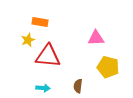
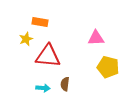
yellow star: moved 2 px left, 1 px up
brown semicircle: moved 13 px left, 2 px up
